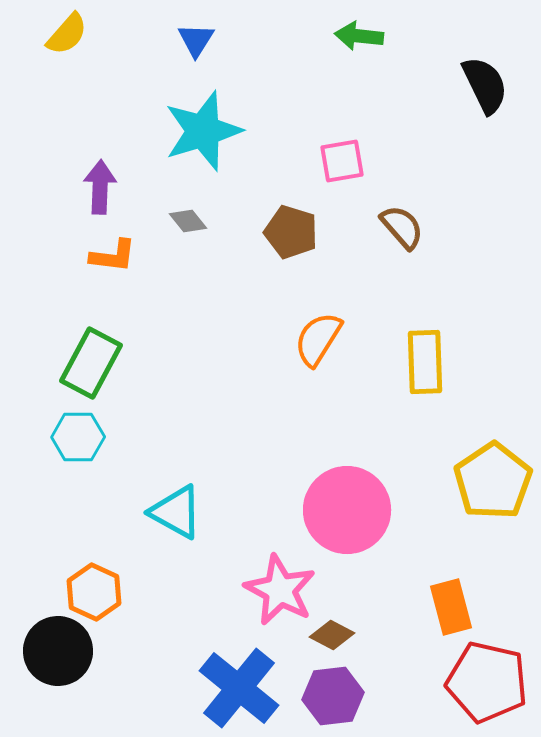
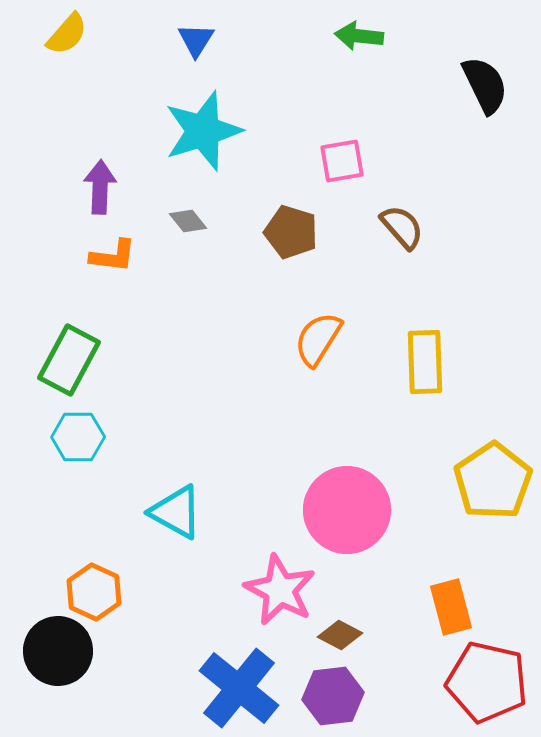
green rectangle: moved 22 px left, 3 px up
brown diamond: moved 8 px right
